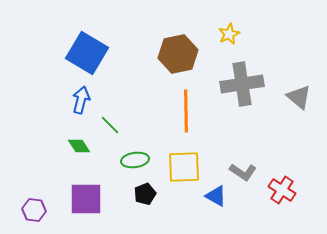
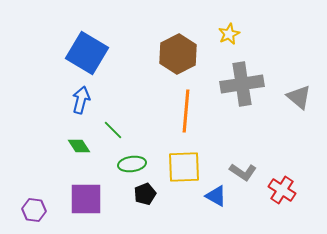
brown hexagon: rotated 15 degrees counterclockwise
orange line: rotated 6 degrees clockwise
green line: moved 3 px right, 5 px down
green ellipse: moved 3 px left, 4 px down
